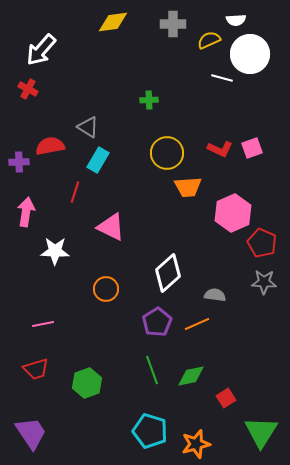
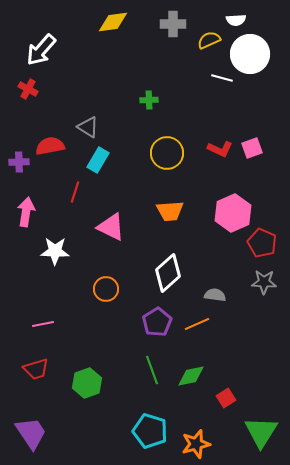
orange trapezoid: moved 18 px left, 24 px down
